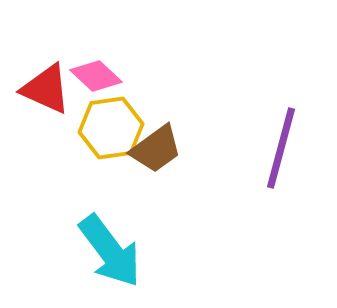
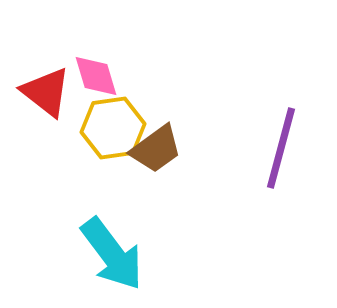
pink diamond: rotated 30 degrees clockwise
red triangle: moved 3 px down; rotated 14 degrees clockwise
yellow hexagon: moved 2 px right
cyan arrow: moved 2 px right, 3 px down
